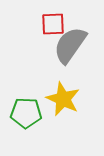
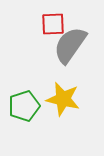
yellow star: rotated 12 degrees counterclockwise
green pentagon: moved 2 px left, 7 px up; rotated 20 degrees counterclockwise
